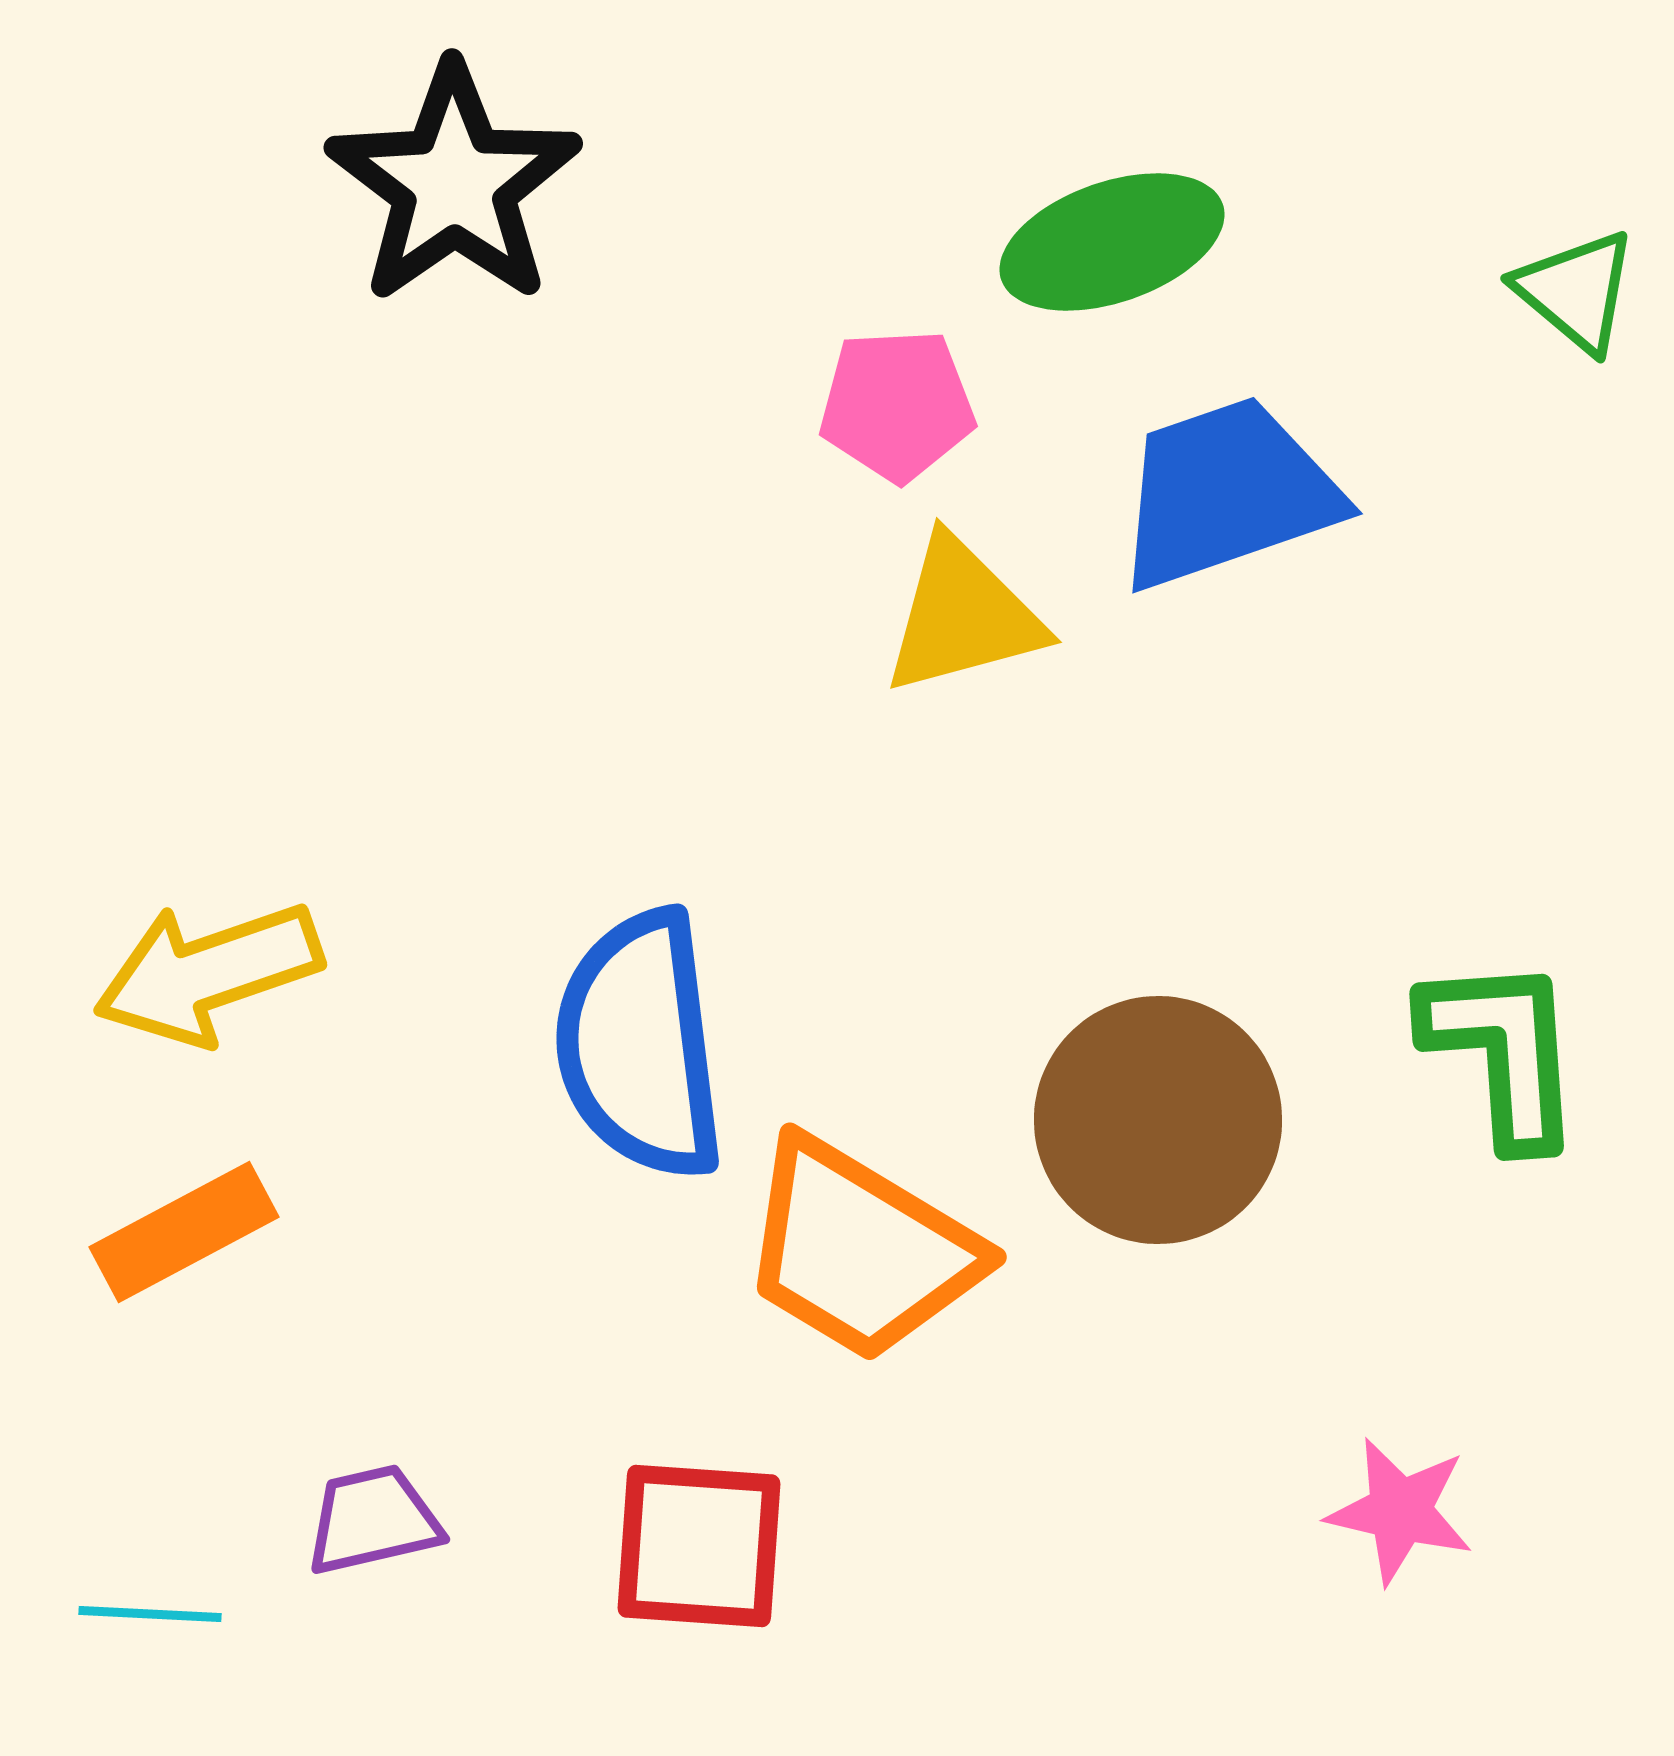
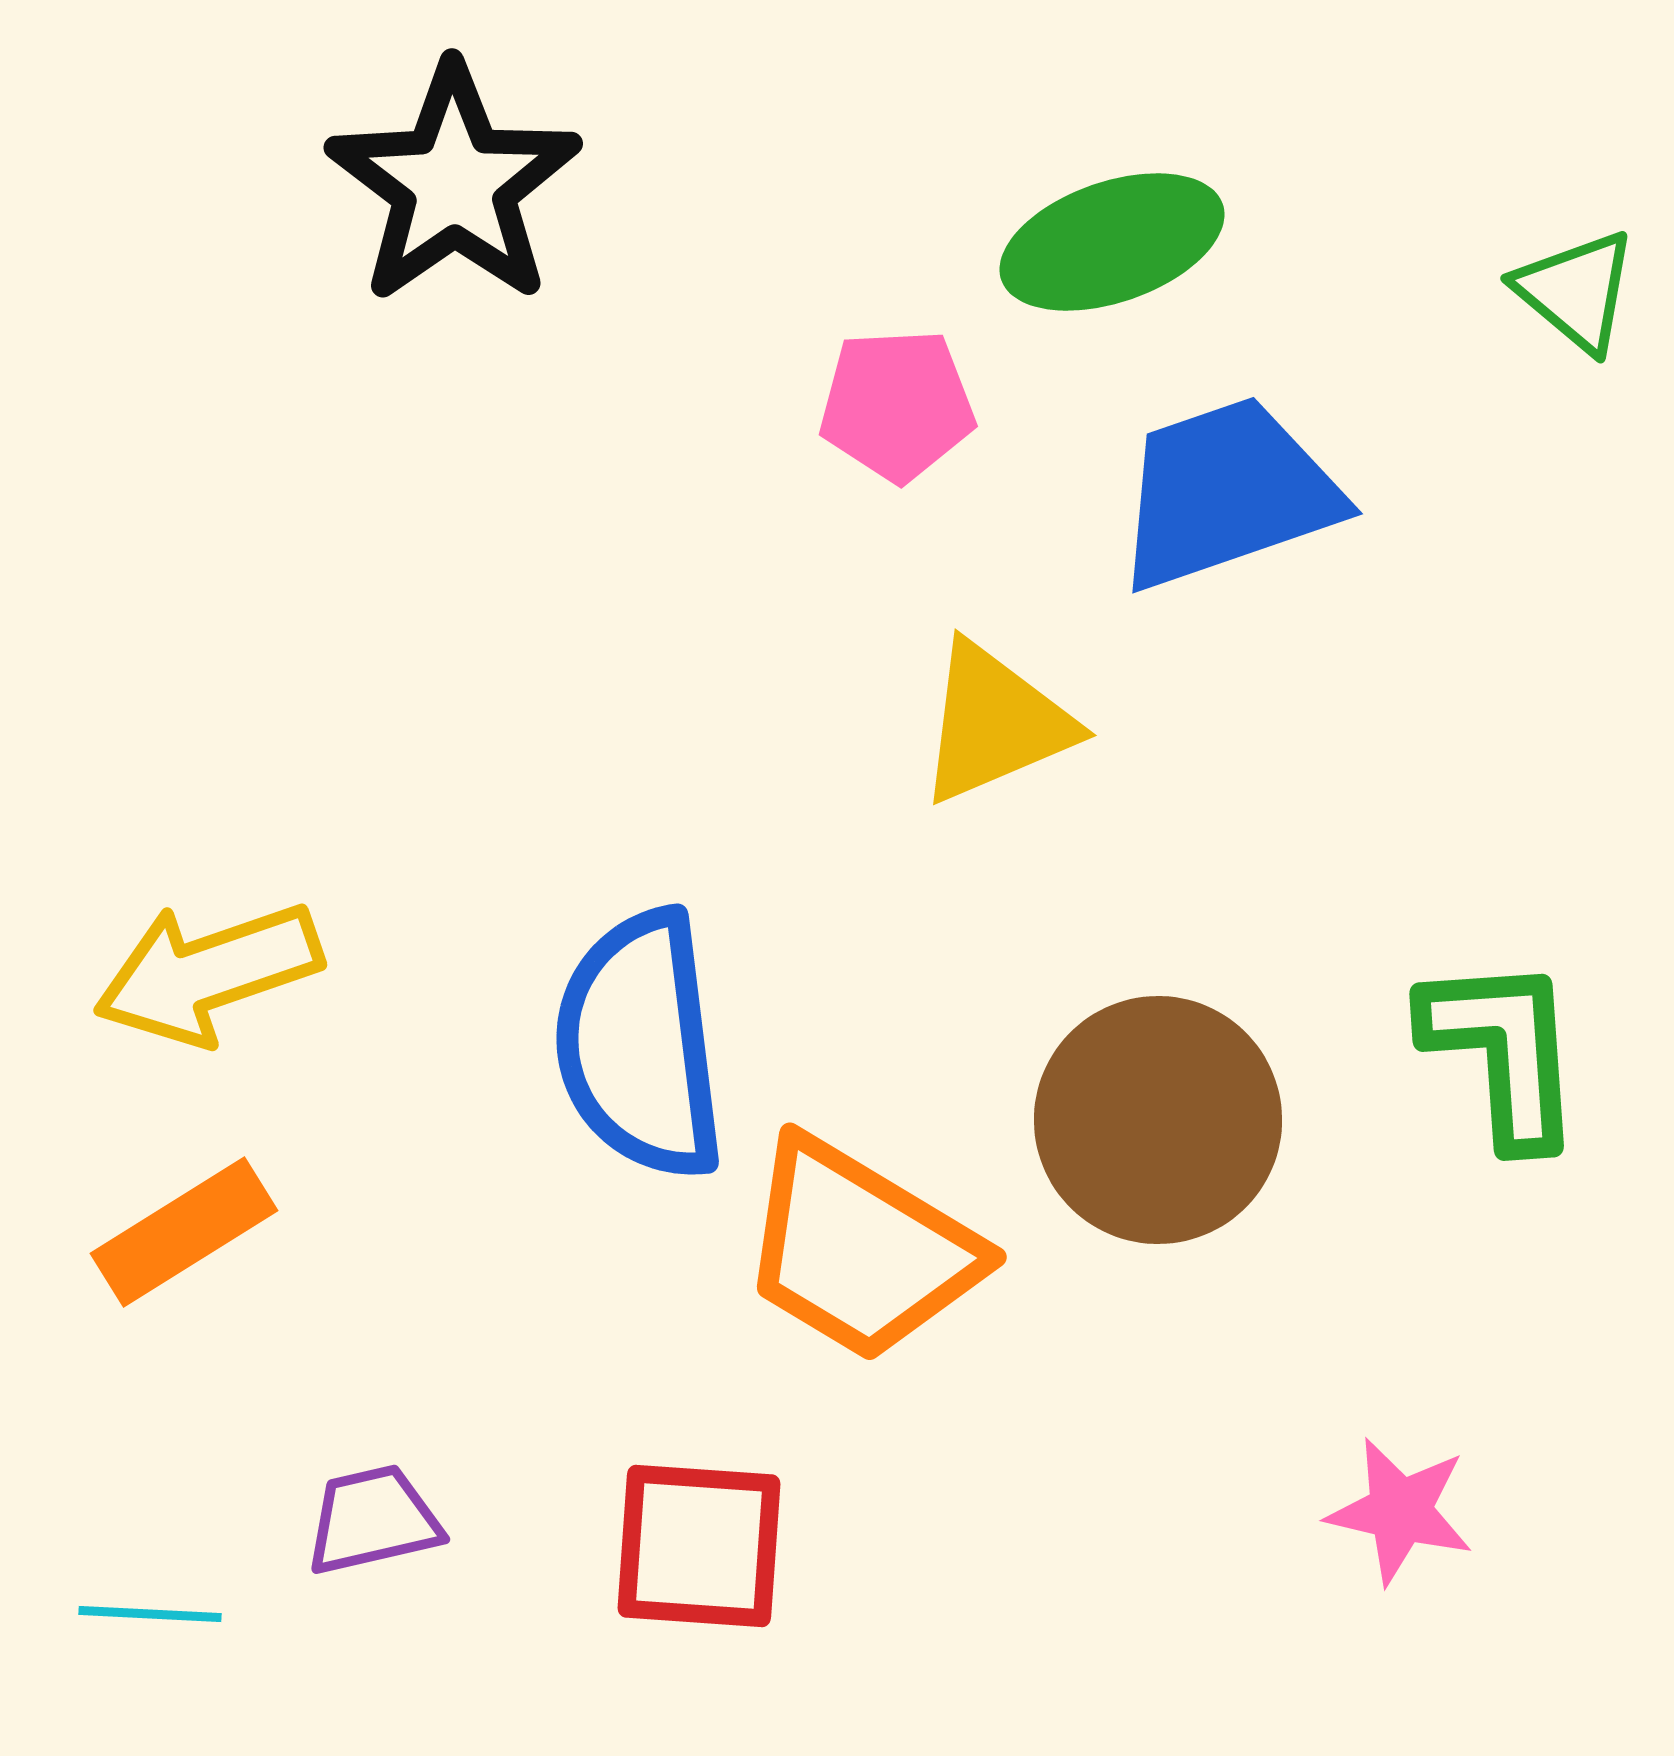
yellow triangle: moved 32 px right, 107 px down; rotated 8 degrees counterclockwise
orange rectangle: rotated 4 degrees counterclockwise
